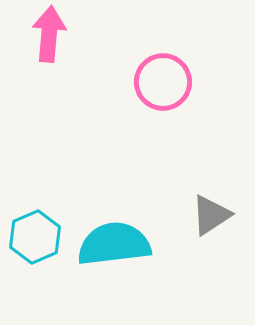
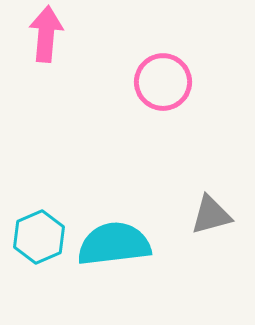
pink arrow: moved 3 px left
gray triangle: rotated 18 degrees clockwise
cyan hexagon: moved 4 px right
